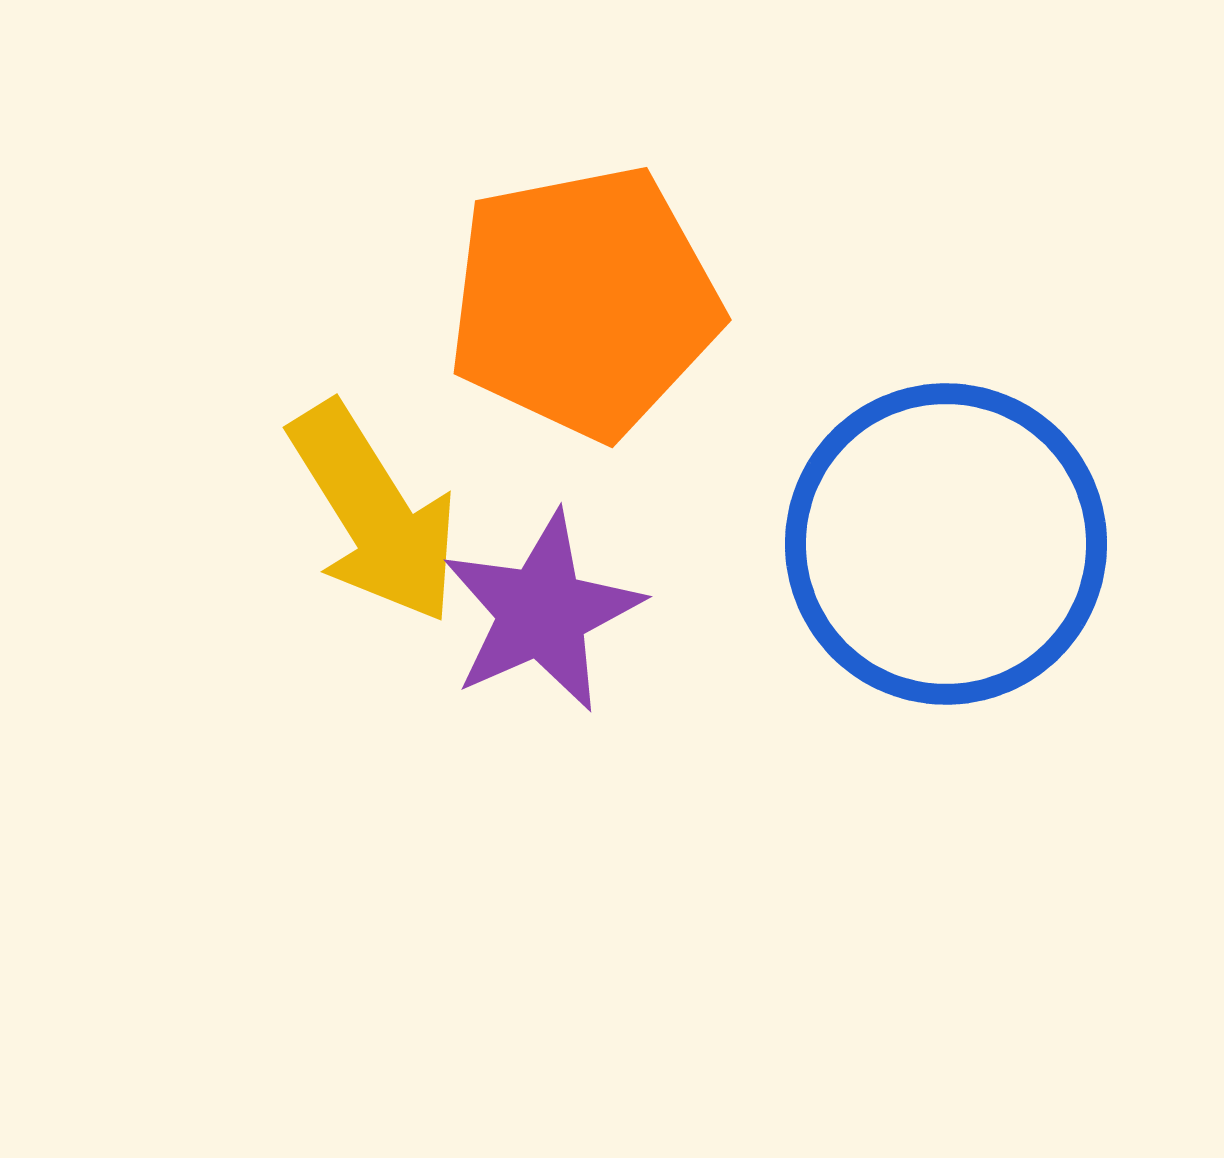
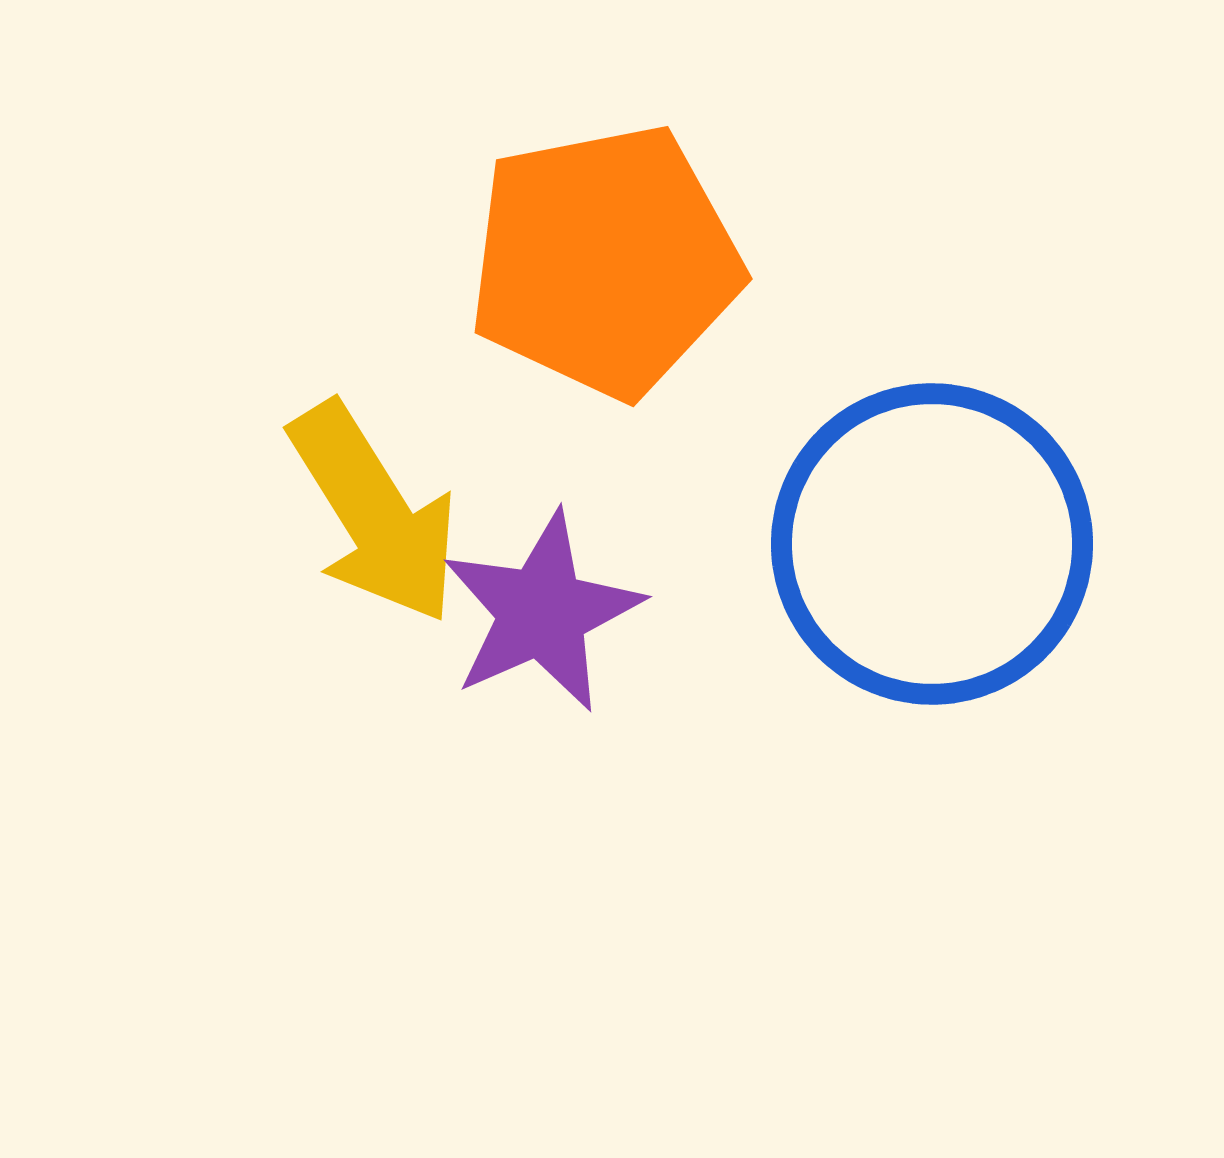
orange pentagon: moved 21 px right, 41 px up
blue circle: moved 14 px left
